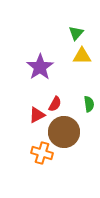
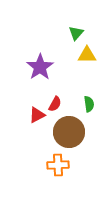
yellow triangle: moved 5 px right, 1 px up
brown circle: moved 5 px right
orange cross: moved 16 px right, 12 px down; rotated 20 degrees counterclockwise
